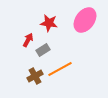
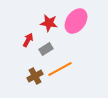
pink ellipse: moved 9 px left, 1 px down
gray rectangle: moved 3 px right, 1 px up
